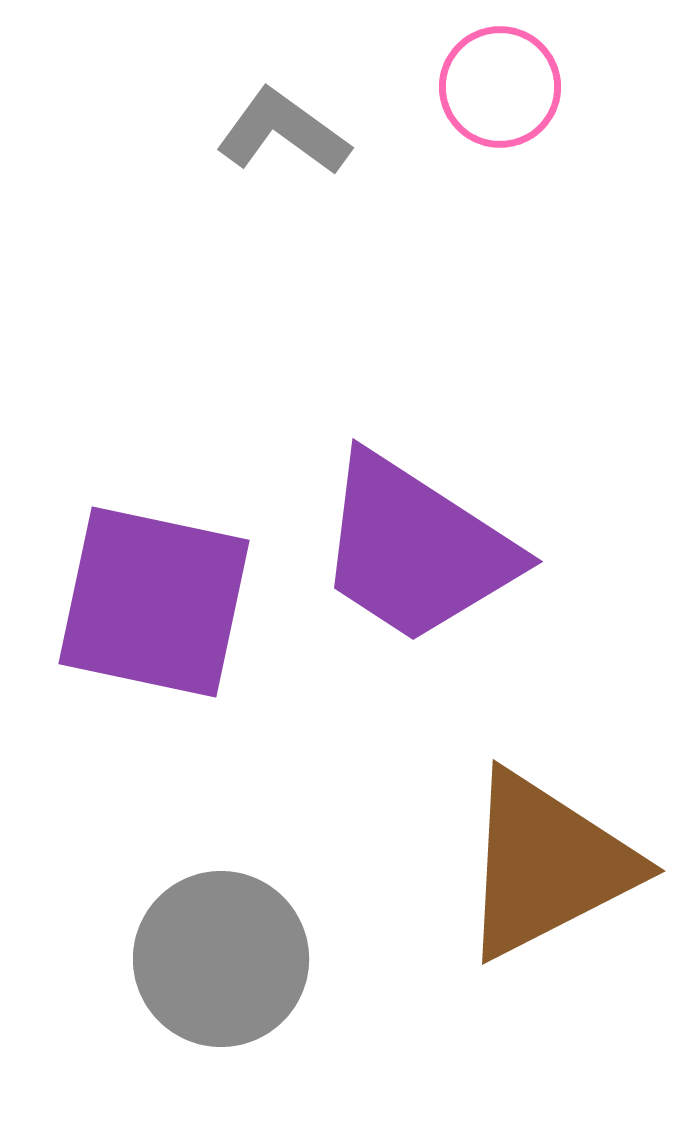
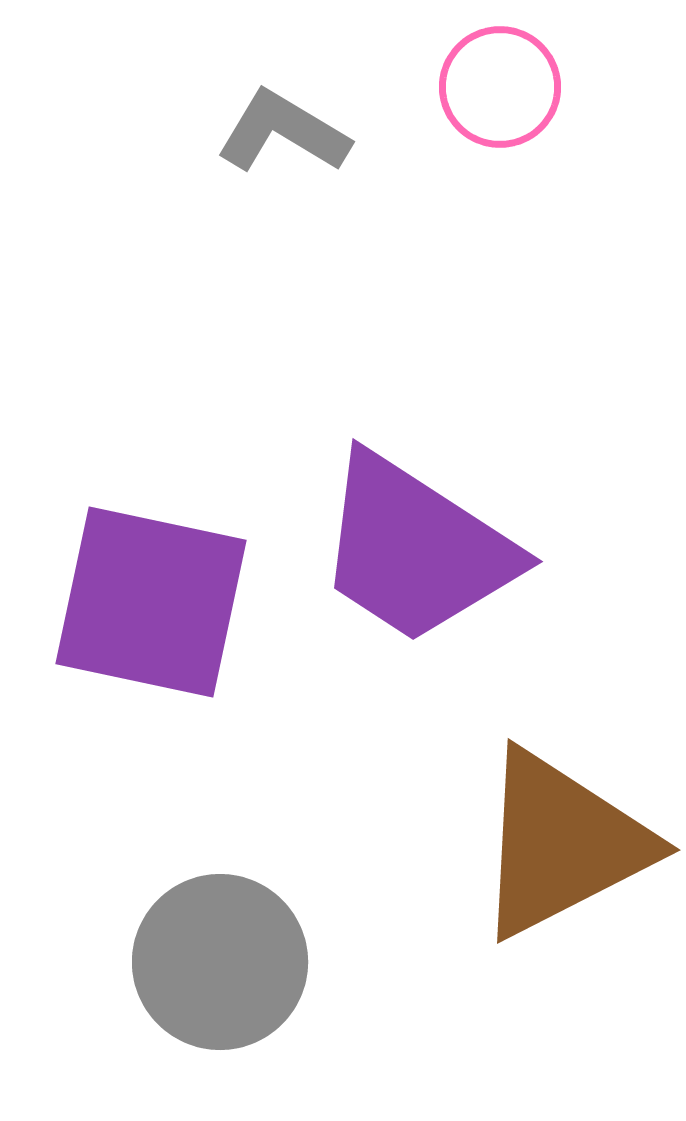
gray L-shape: rotated 5 degrees counterclockwise
purple square: moved 3 px left
brown triangle: moved 15 px right, 21 px up
gray circle: moved 1 px left, 3 px down
